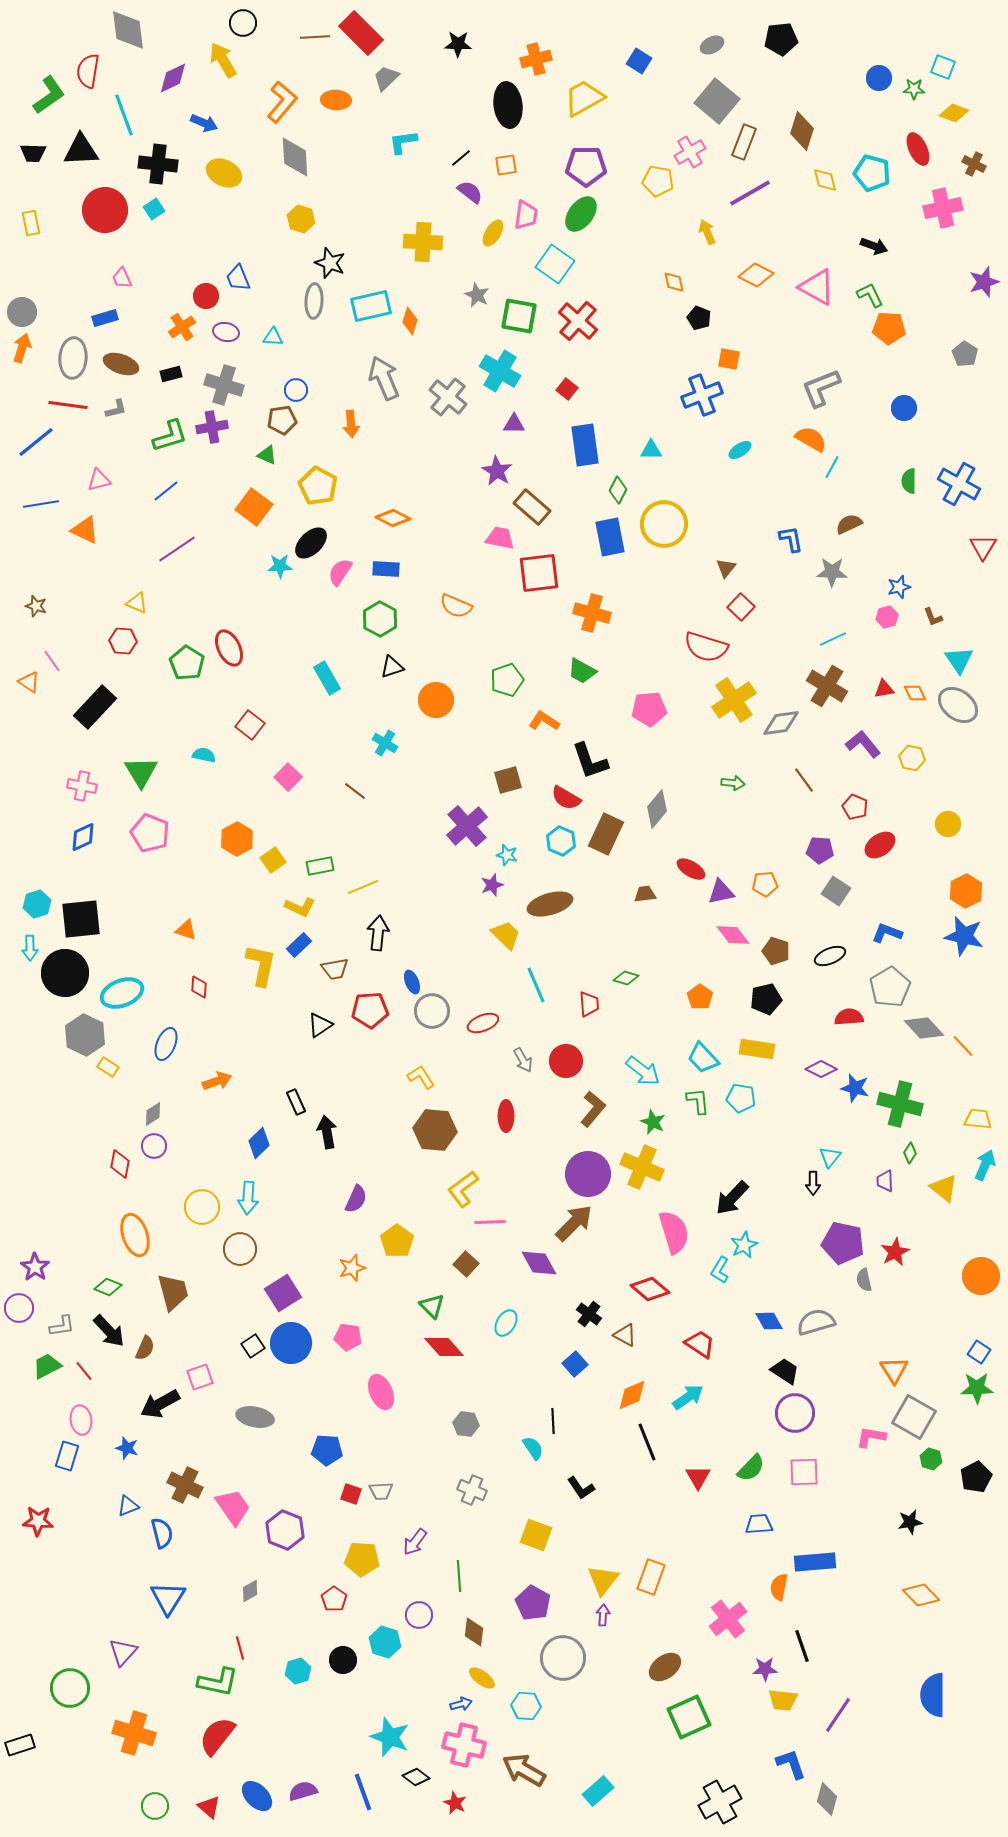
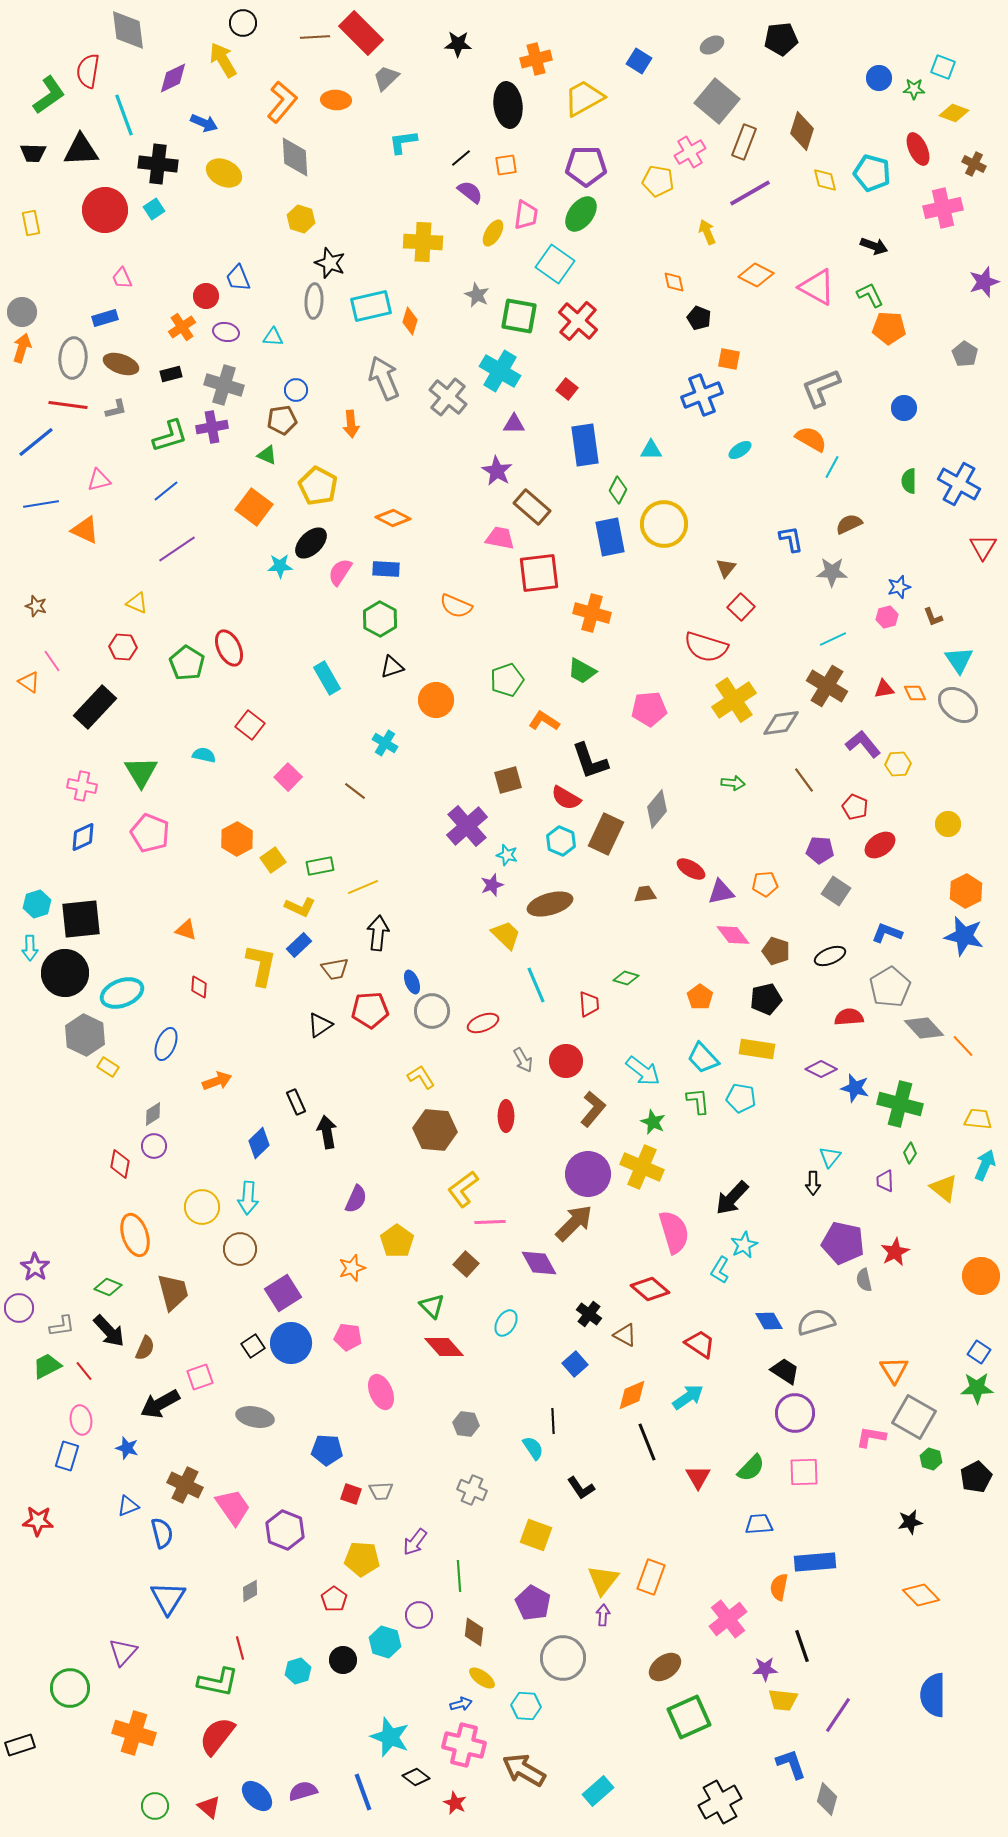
red hexagon at (123, 641): moved 6 px down
yellow hexagon at (912, 758): moved 14 px left, 6 px down; rotated 15 degrees counterclockwise
